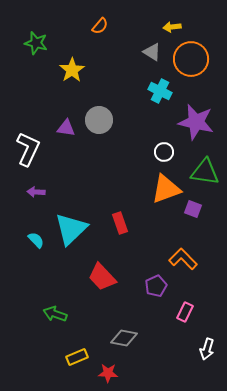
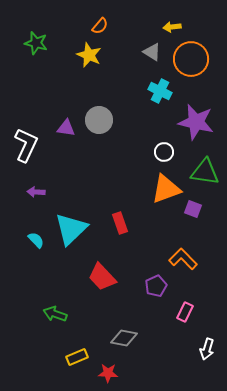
yellow star: moved 17 px right, 15 px up; rotated 15 degrees counterclockwise
white L-shape: moved 2 px left, 4 px up
